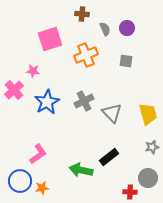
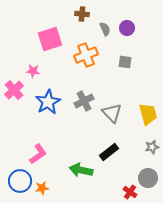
gray square: moved 1 px left, 1 px down
blue star: moved 1 px right
black rectangle: moved 5 px up
red cross: rotated 32 degrees clockwise
